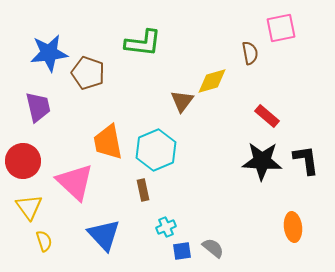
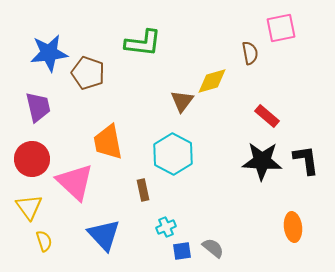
cyan hexagon: moved 17 px right, 4 px down; rotated 9 degrees counterclockwise
red circle: moved 9 px right, 2 px up
